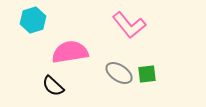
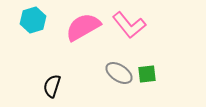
pink semicircle: moved 13 px right, 25 px up; rotated 21 degrees counterclockwise
black semicircle: moved 1 px left; rotated 65 degrees clockwise
